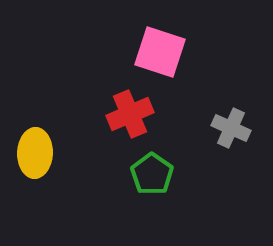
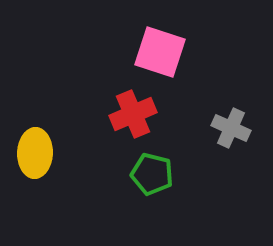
red cross: moved 3 px right
green pentagon: rotated 21 degrees counterclockwise
